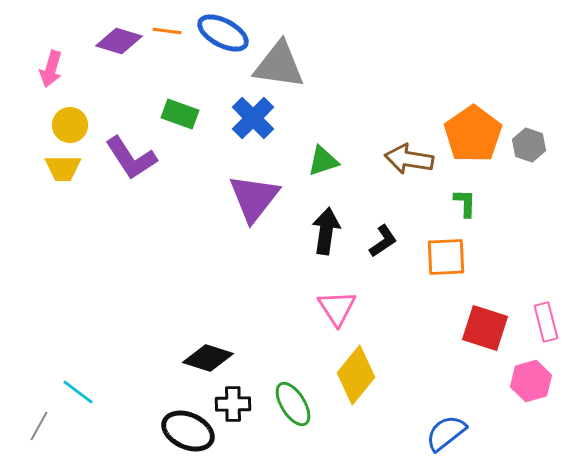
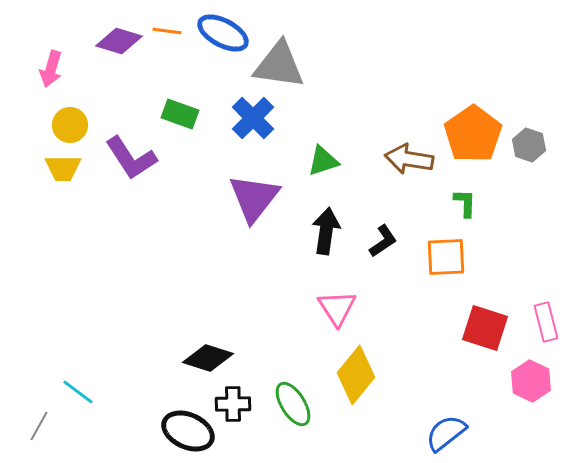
pink hexagon: rotated 18 degrees counterclockwise
